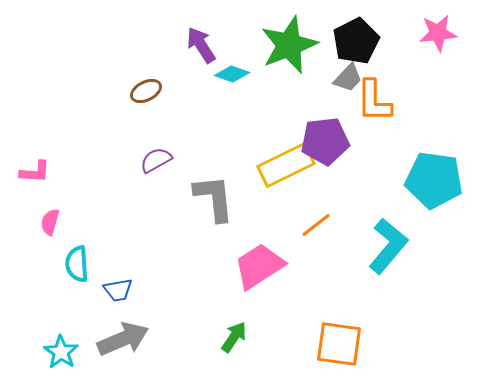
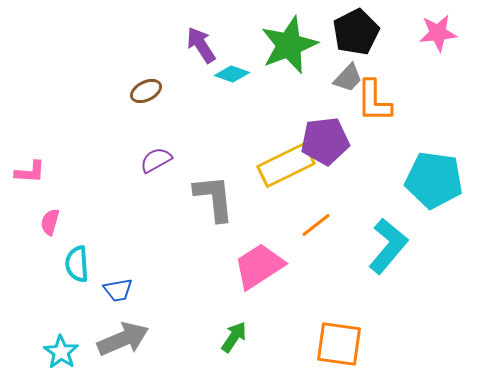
black pentagon: moved 9 px up
pink L-shape: moved 5 px left
